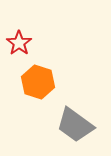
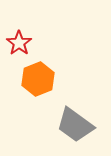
orange hexagon: moved 3 px up; rotated 20 degrees clockwise
